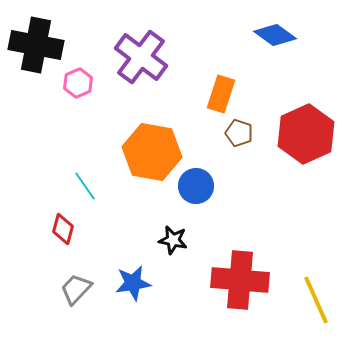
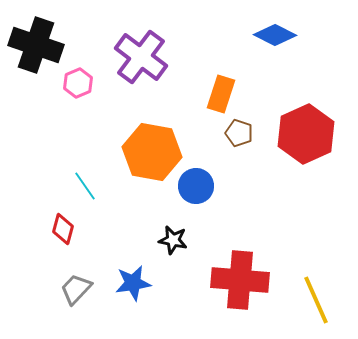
blue diamond: rotated 9 degrees counterclockwise
black cross: rotated 8 degrees clockwise
